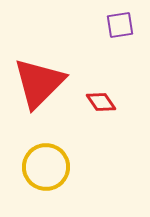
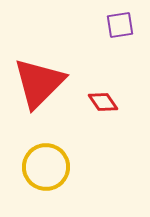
red diamond: moved 2 px right
